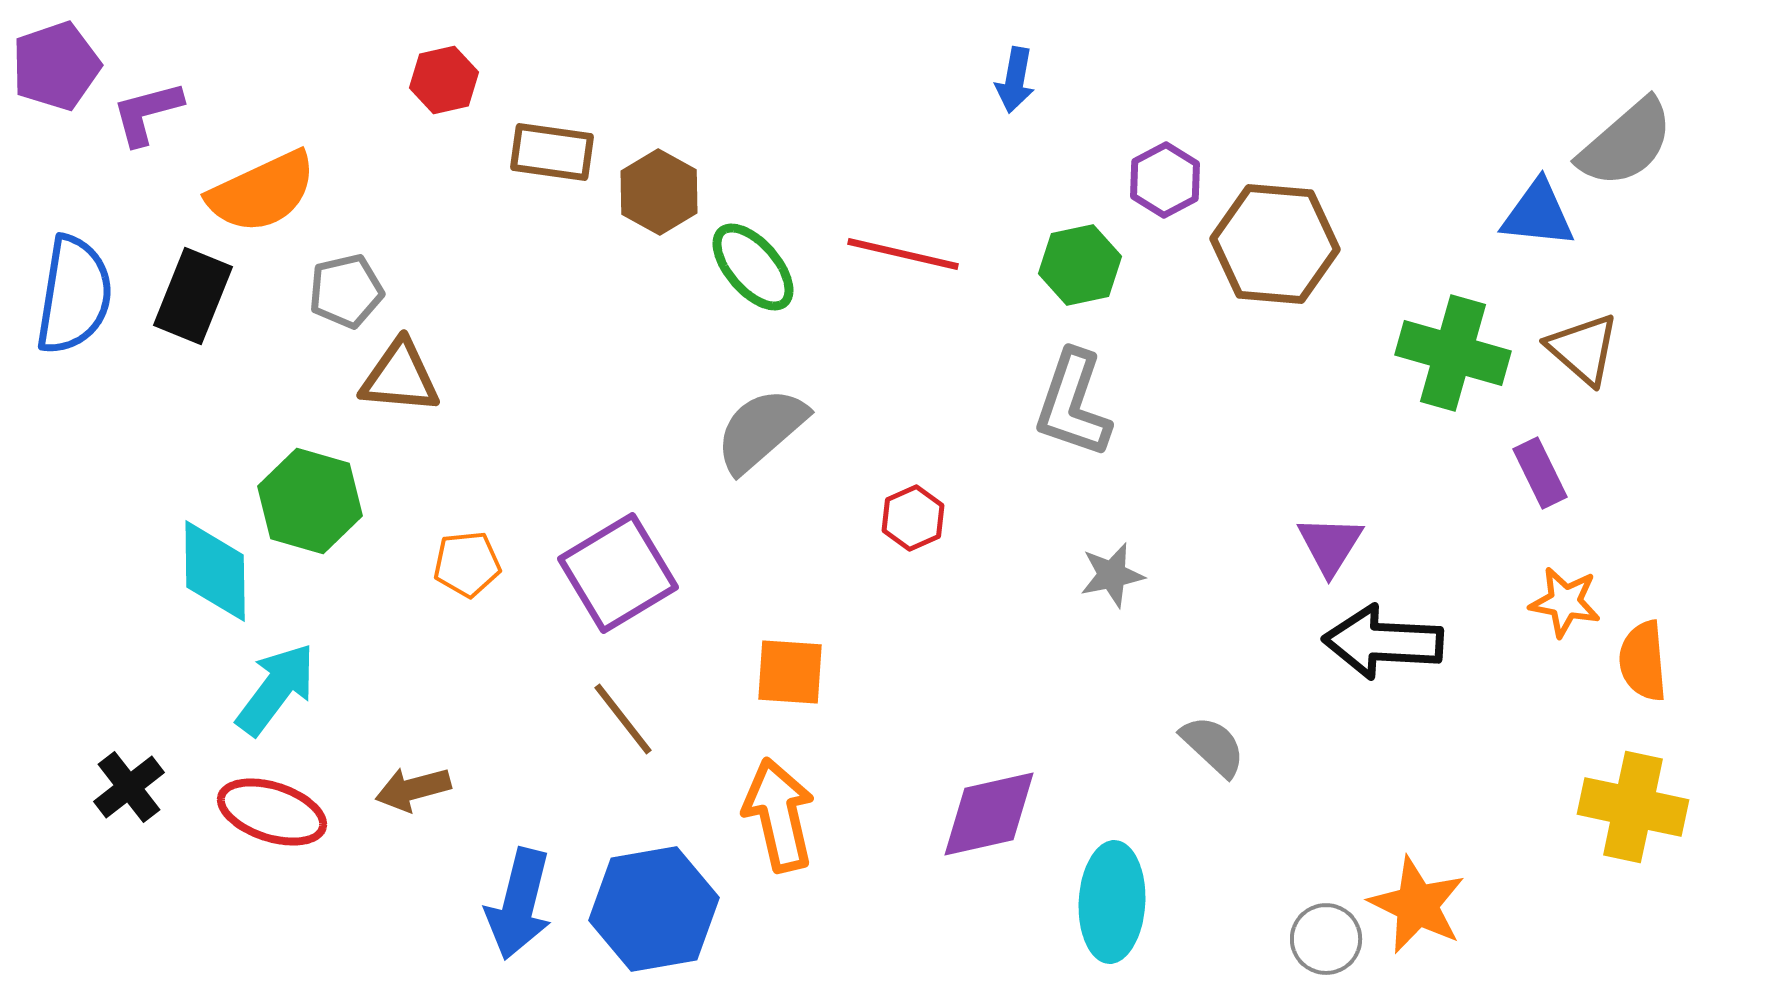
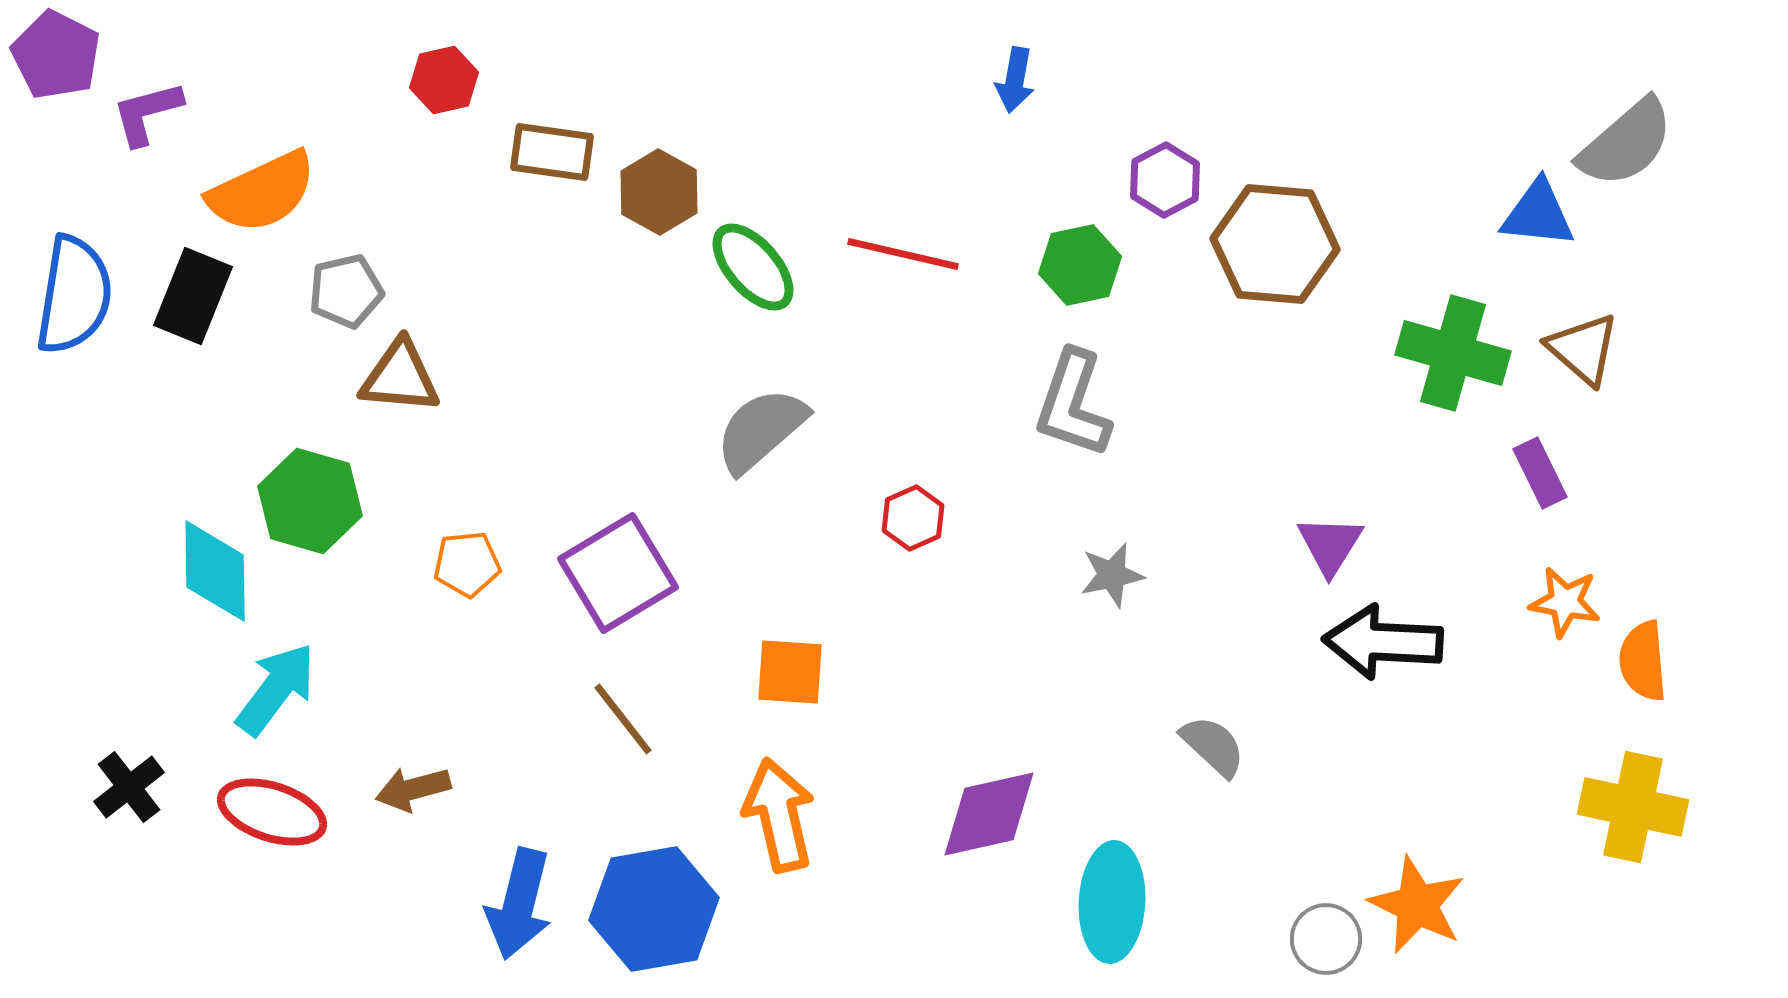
purple pentagon at (56, 66): moved 11 px up; rotated 26 degrees counterclockwise
